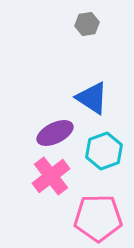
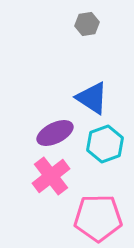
cyan hexagon: moved 1 px right, 7 px up
